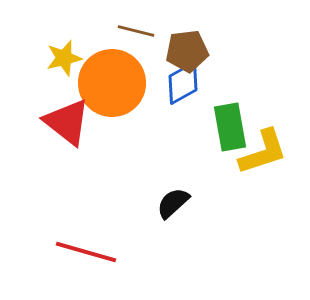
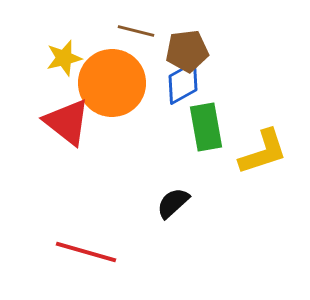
green rectangle: moved 24 px left
